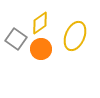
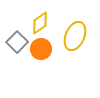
gray square: moved 1 px right, 3 px down; rotated 10 degrees clockwise
